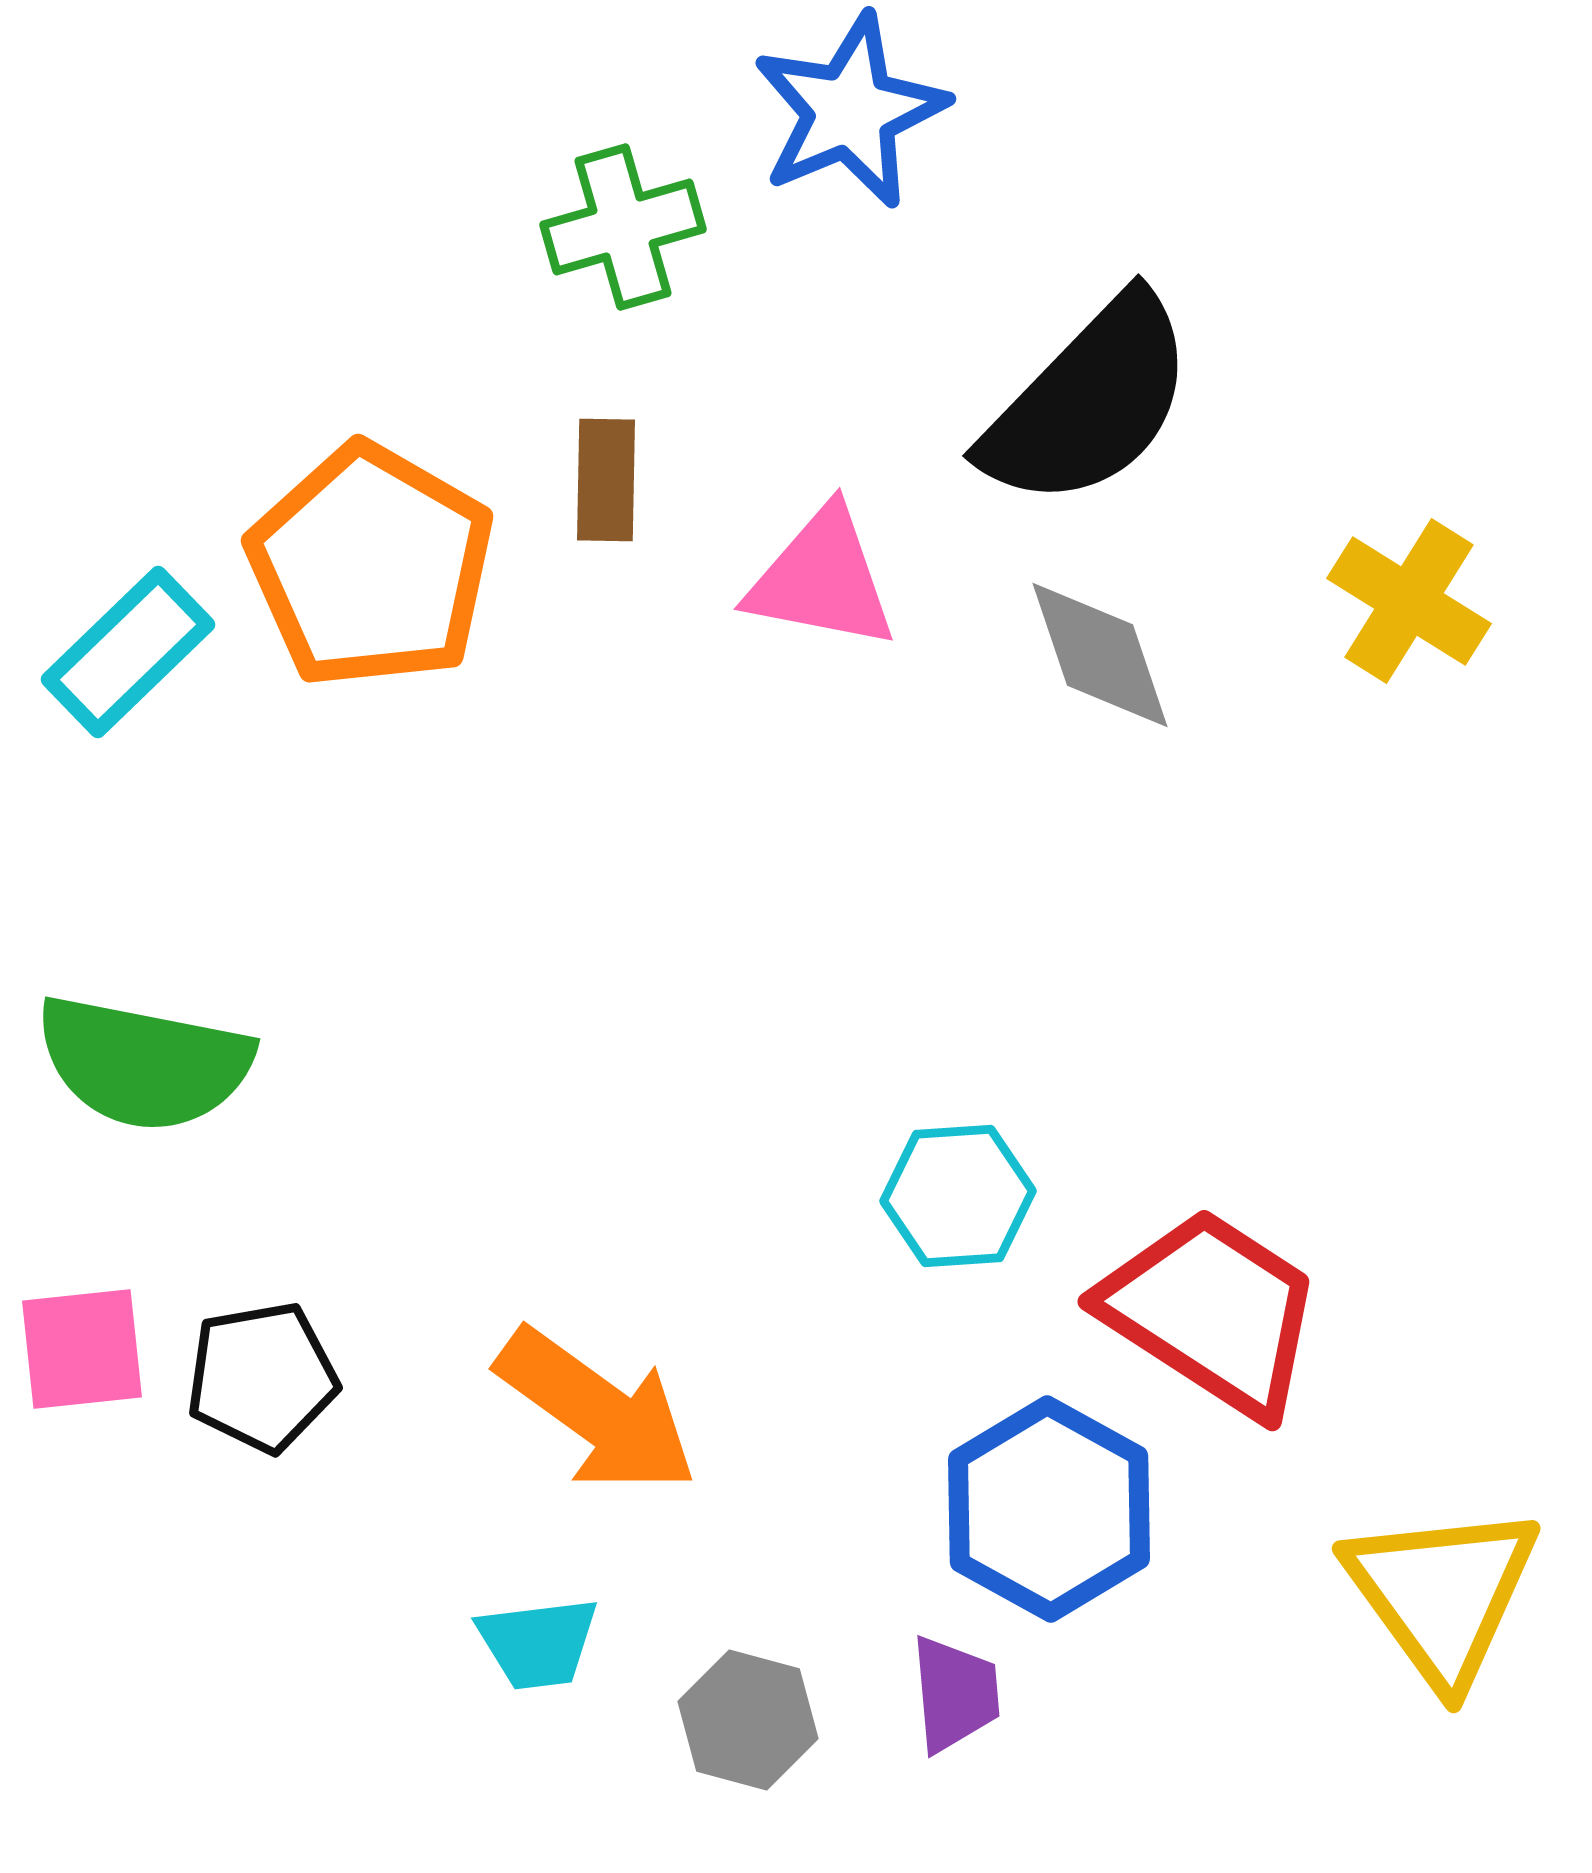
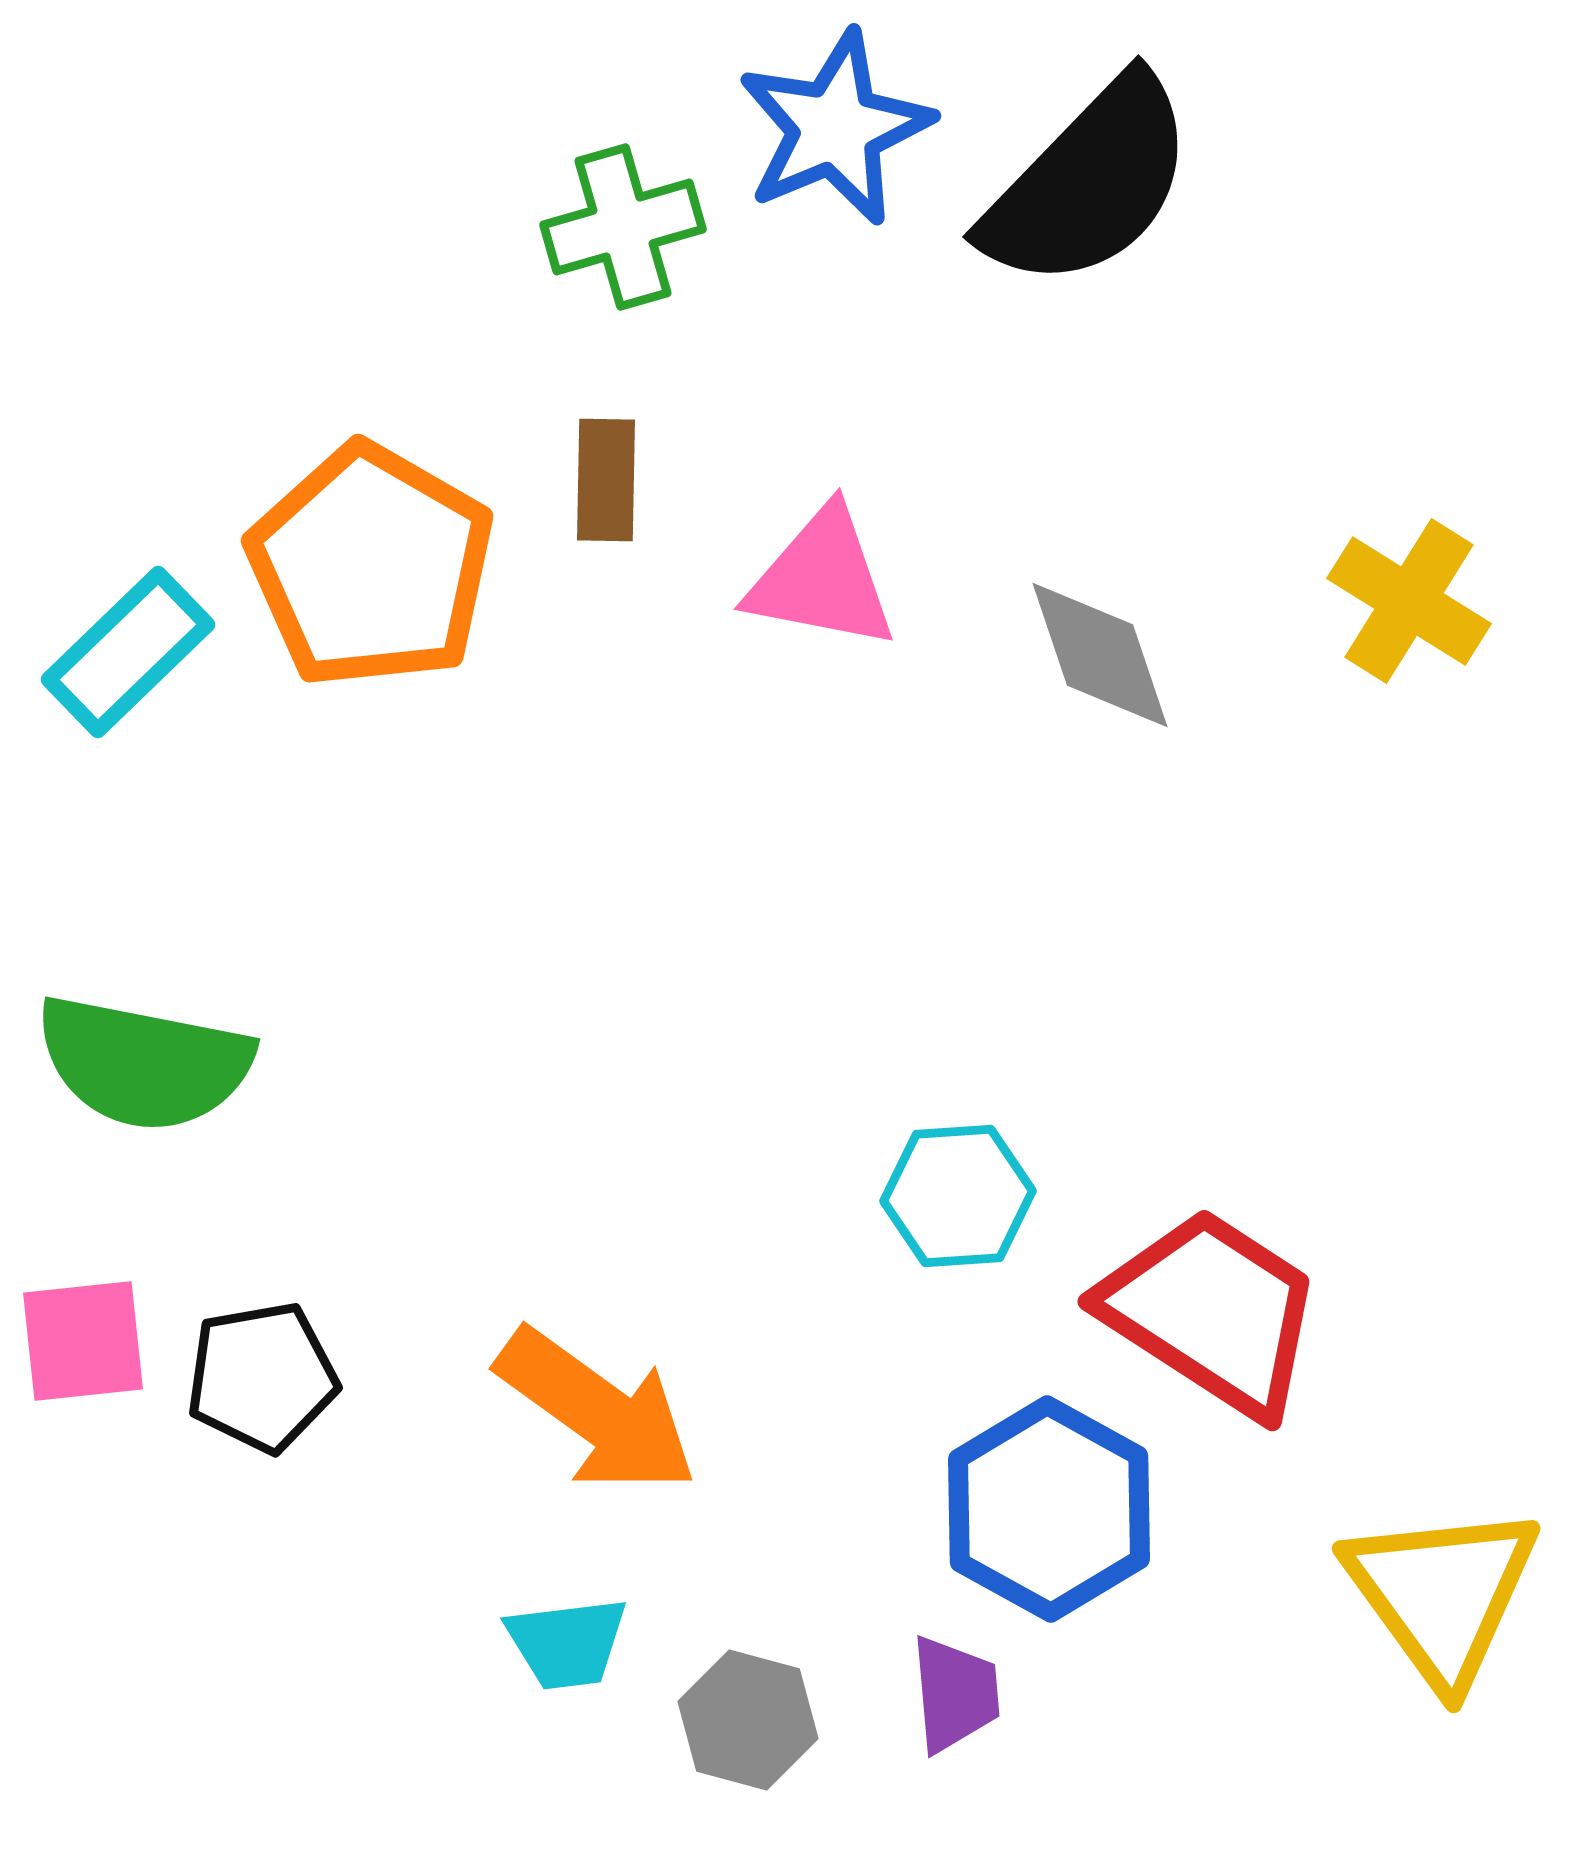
blue star: moved 15 px left, 17 px down
black semicircle: moved 219 px up
pink square: moved 1 px right, 8 px up
cyan trapezoid: moved 29 px right
